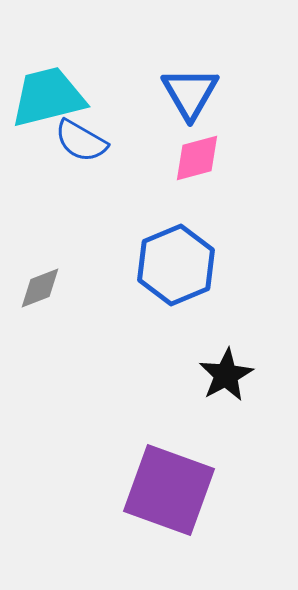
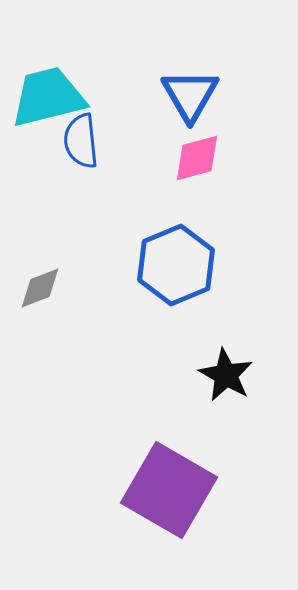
blue triangle: moved 2 px down
blue semicircle: rotated 54 degrees clockwise
black star: rotated 14 degrees counterclockwise
purple square: rotated 10 degrees clockwise
